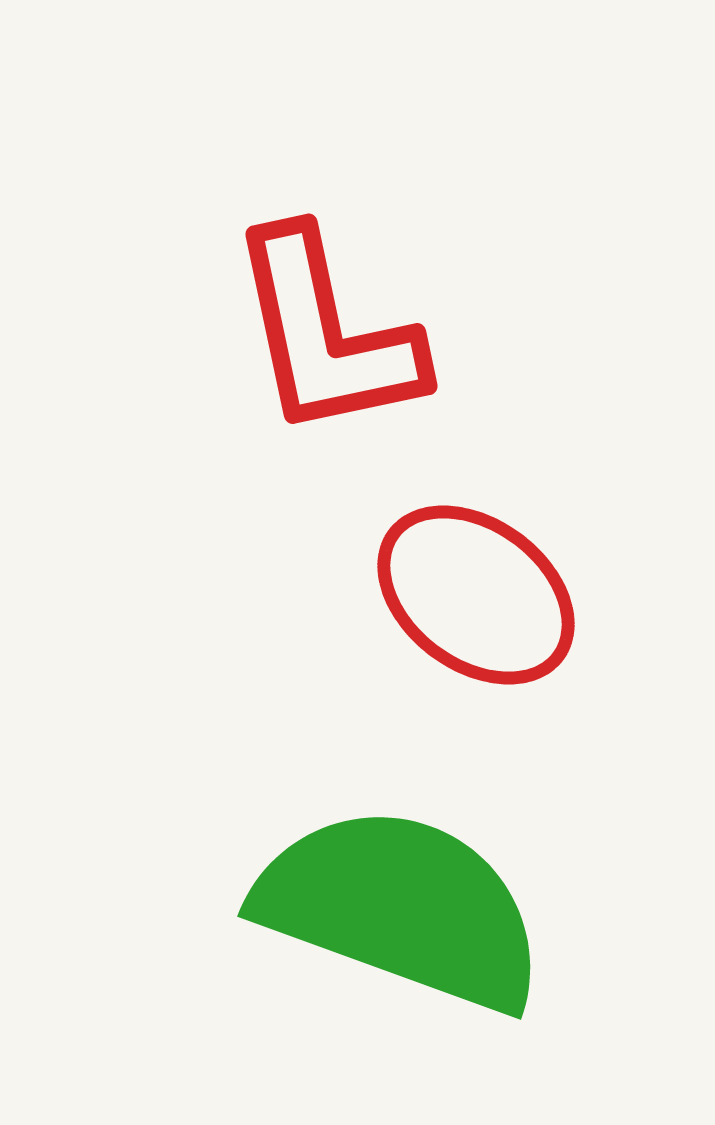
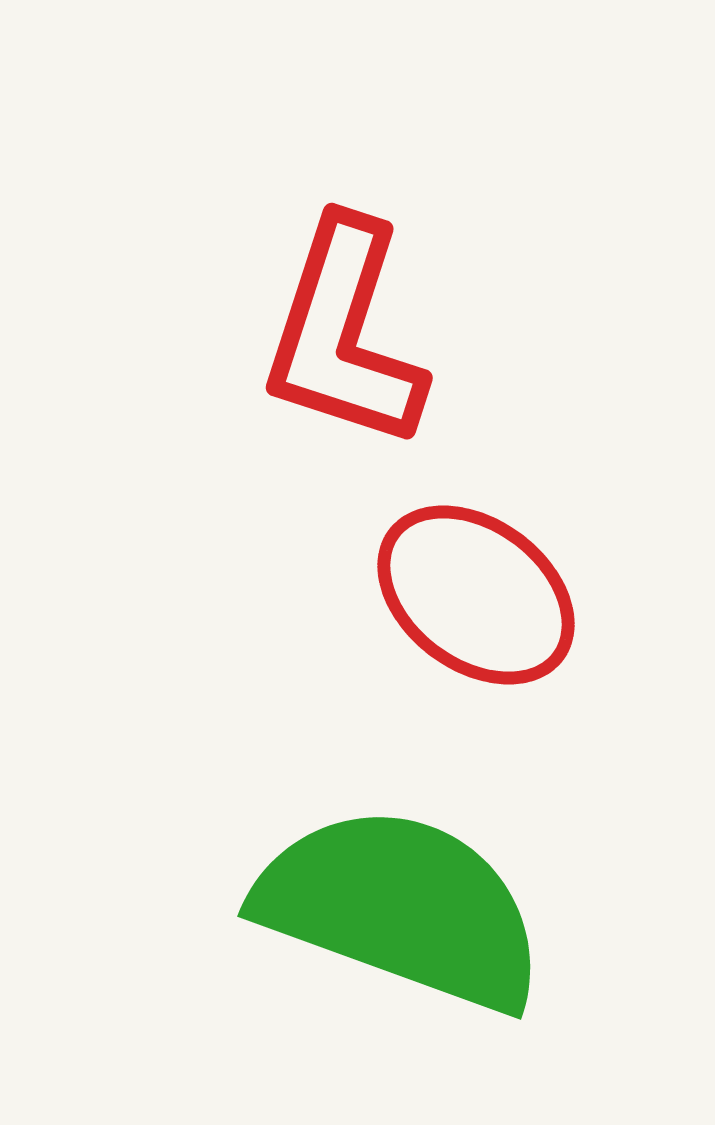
red L-shape: moved 18 px right; rotated 30 degrees clockwise
